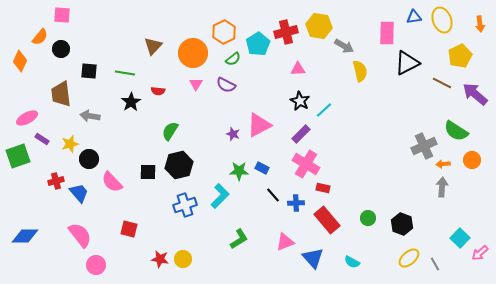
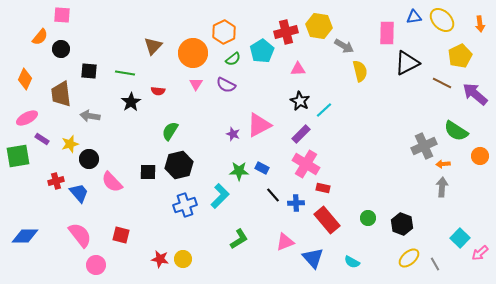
yellow ellipse at (442, 20): rotated 25 degrees counterclockwise
cyan pentagon at (258, 44): moved 4 px right, 7 px down
orange diamond at (20, 61): moved 5 px right, 18 px down
green square at (18, 156): rotated 10 degrees clockwise
orange circle at (472, 160): moved 8 px right, 4 px up
red square at (129, 229): moved 8 px left, 6 px down
